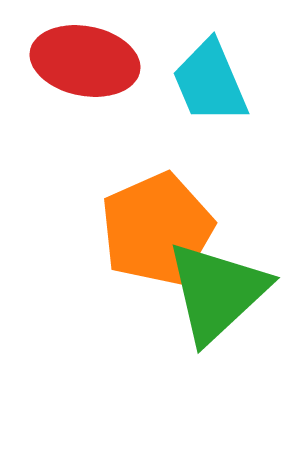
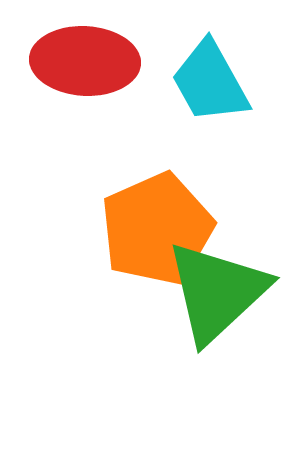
red ellipse: rotated 8 degrees counterclockwise
cyan trapezoid: rotated 6 degrees counterclockwise
